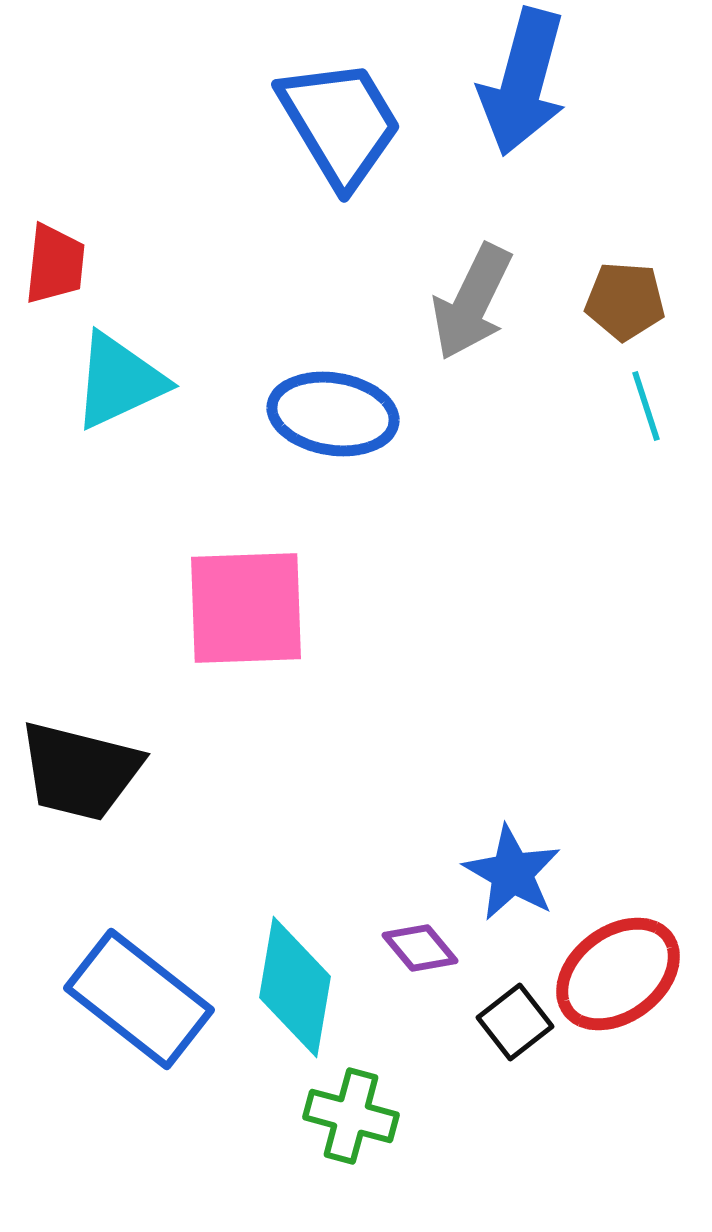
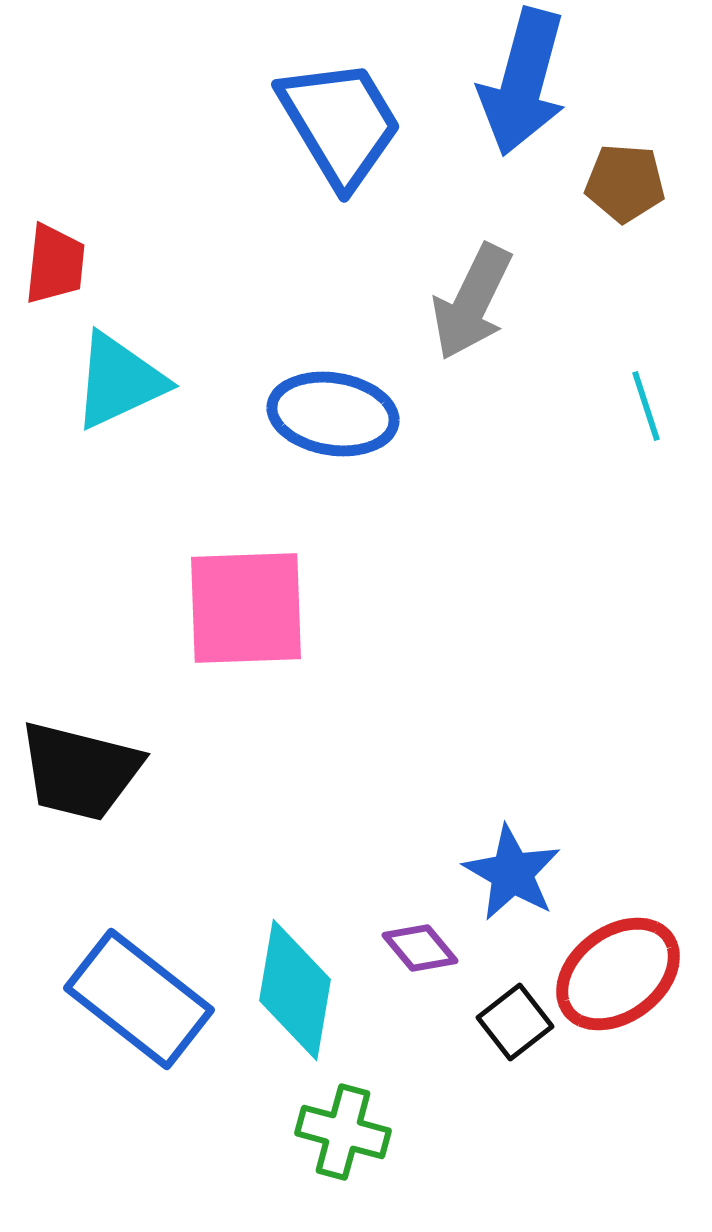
brown pentagon: moved 118 px up
cyan diamond: moved 3 px down
green cross: moved 8 px left, 16 px down
